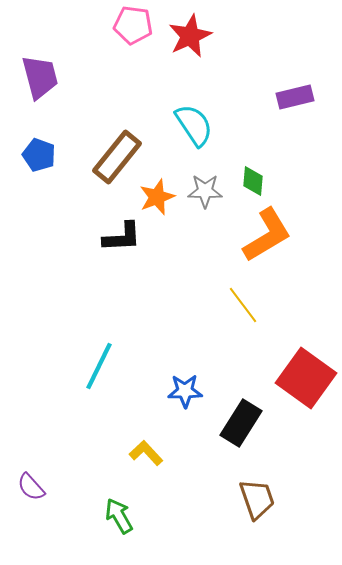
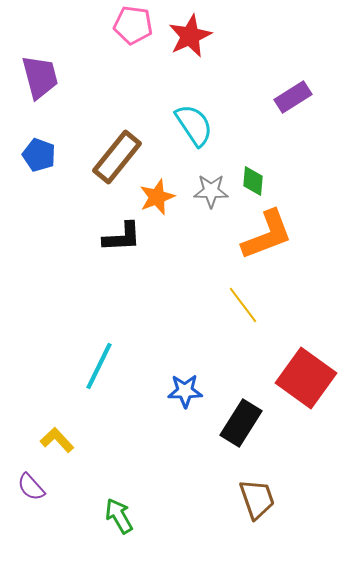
purple rectangle: moved 2 px left; rotated 18 degrees counterclockwise
gray star: moved 6 px right
orange L-shape: rotated 10 degrees clockwise
yellow L-shape: moved 89 px left, 13 px up
